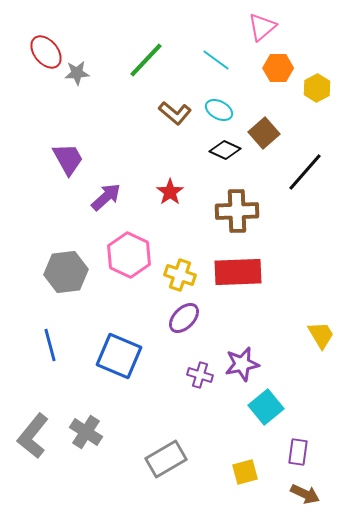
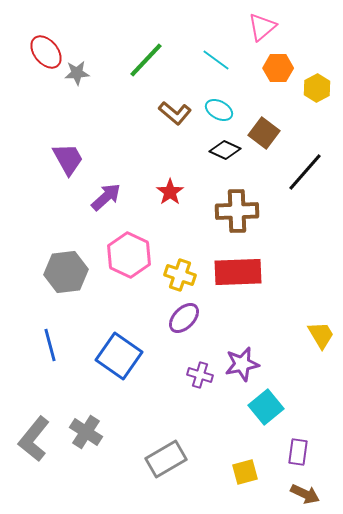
brown square: rotated 12 degrees counterclockwise
blue square: rotated 12 degrees clockwise
gray L-shape: moved 1 px right, 3 px down
